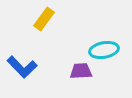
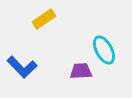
yellow rectangle: rotated 20 degrees clockwise
cyan ellipse: rotated 72 degrees clockwise
